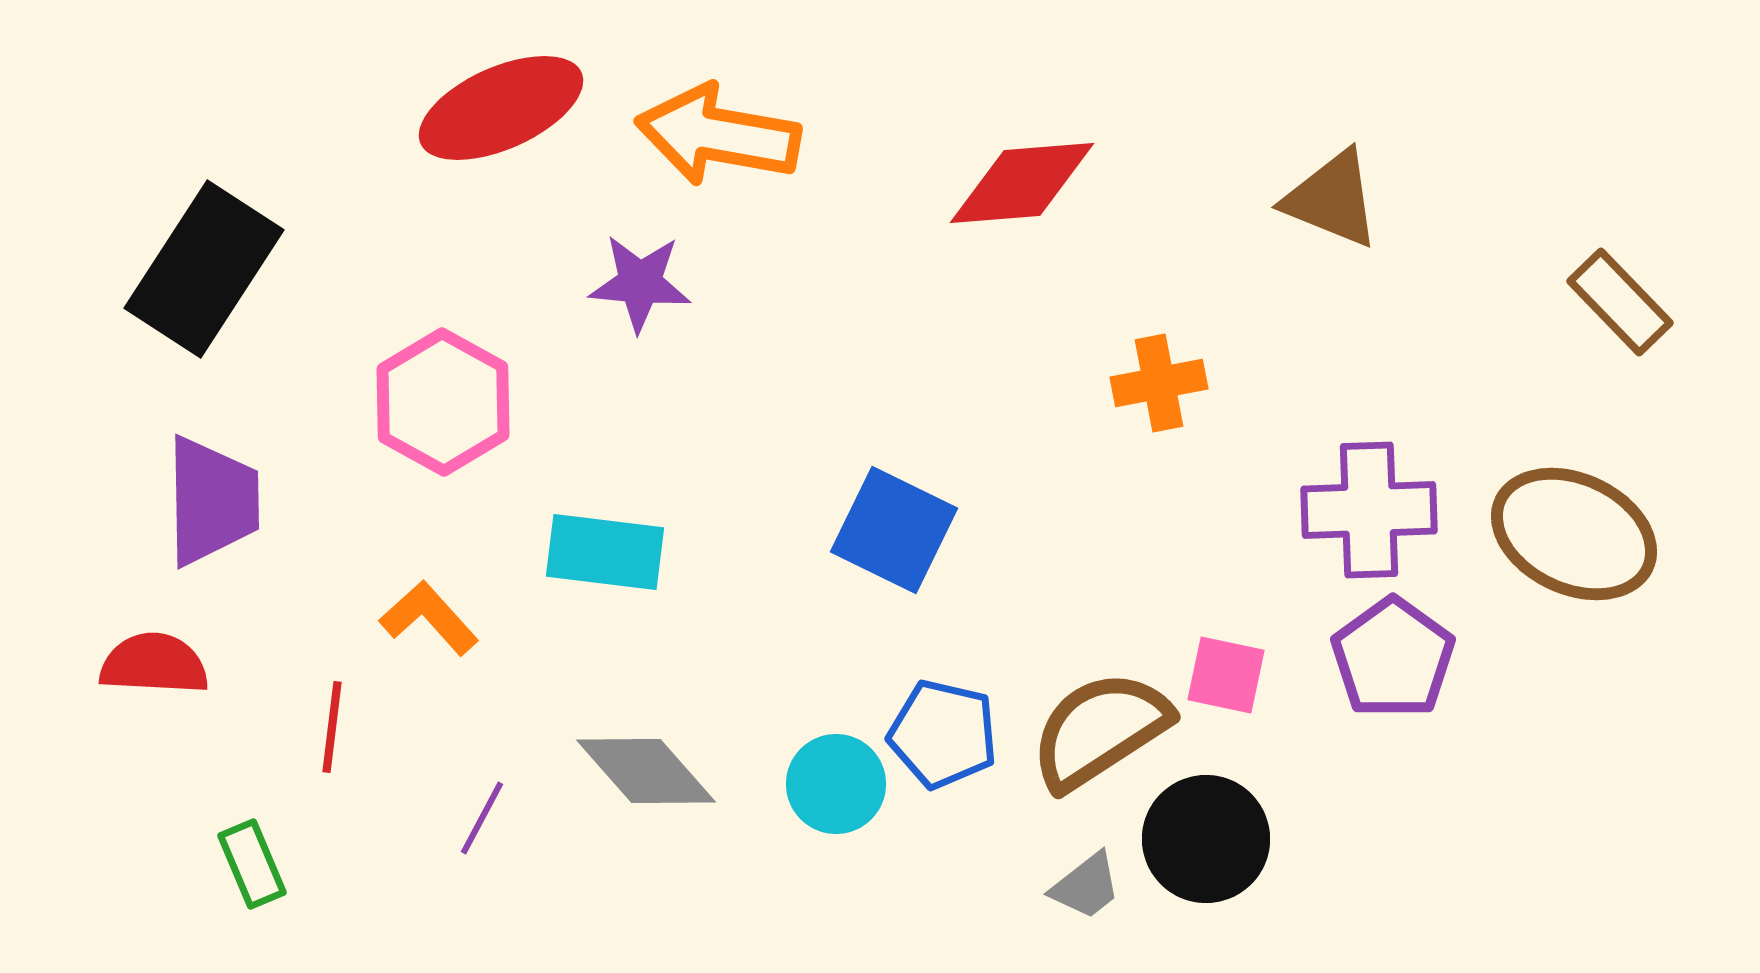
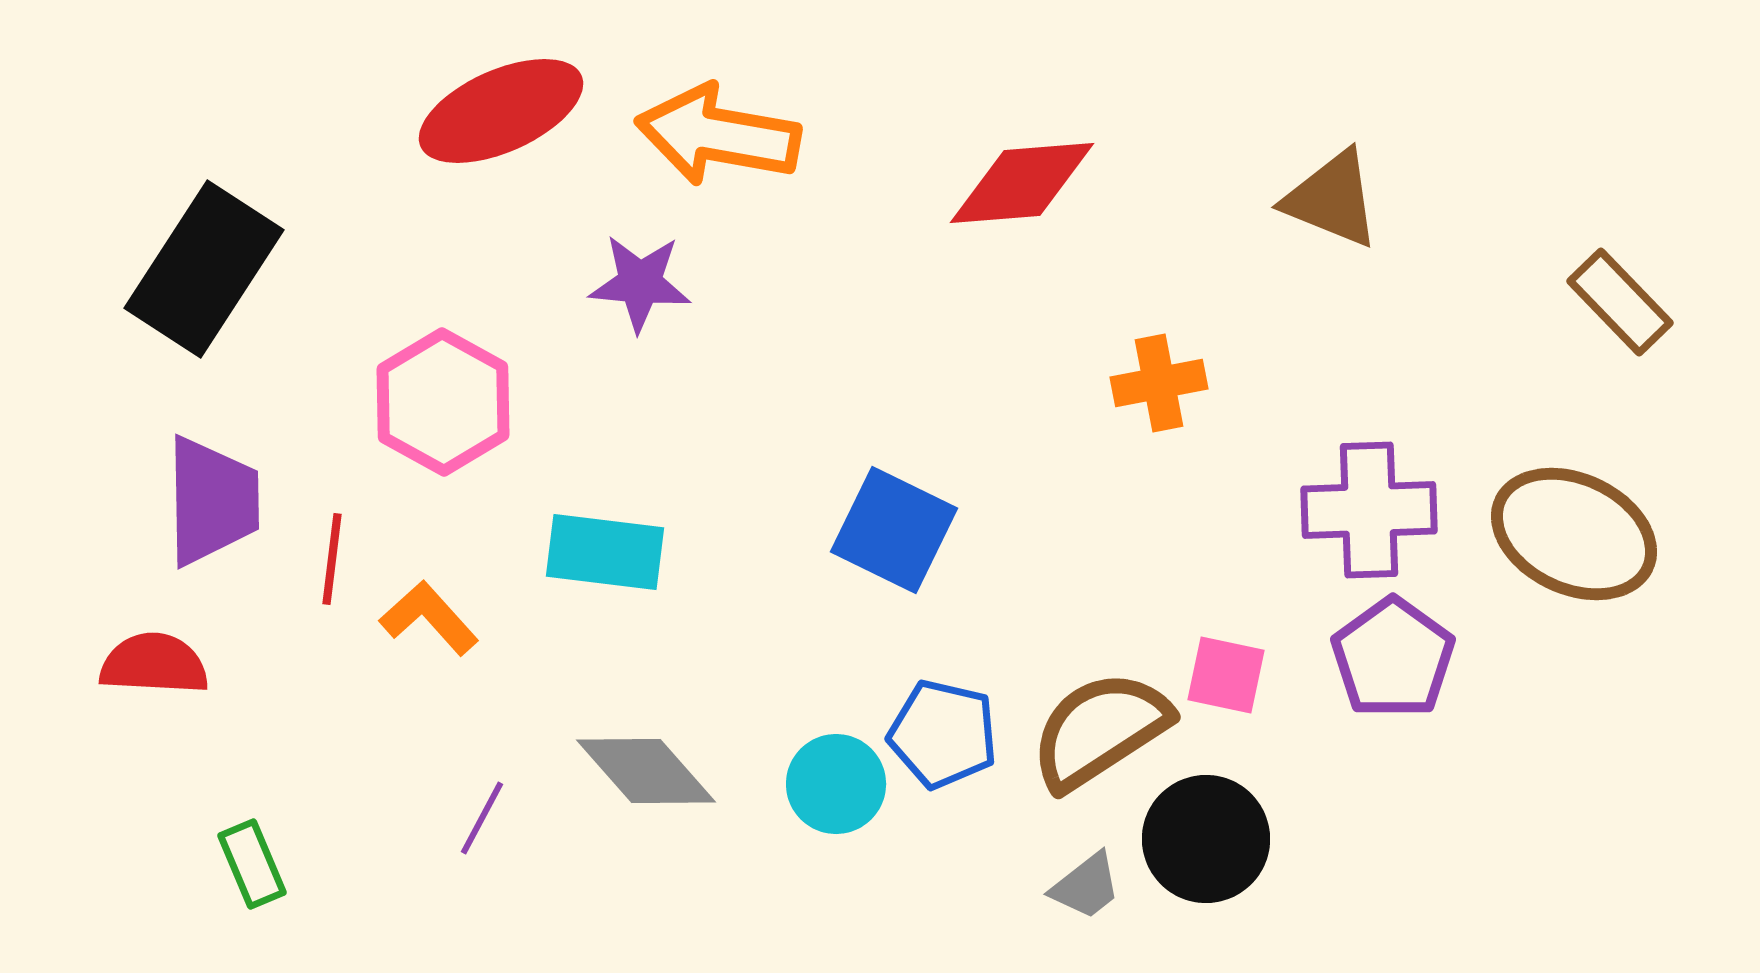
red ellipse: moved 3 px down
red line: moved 168 px up
